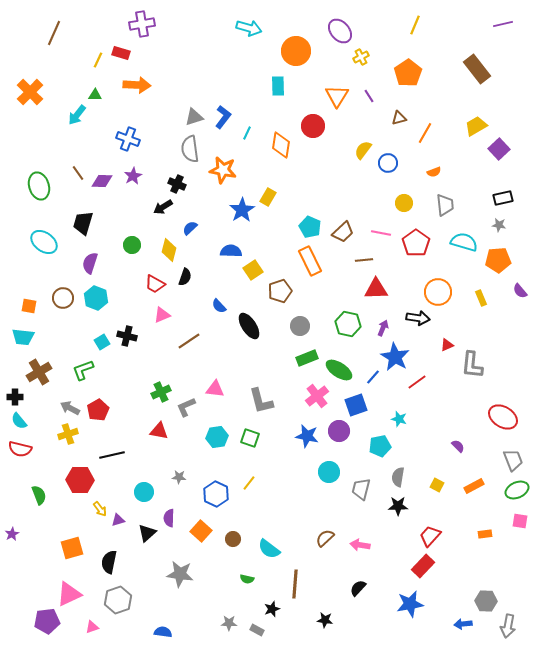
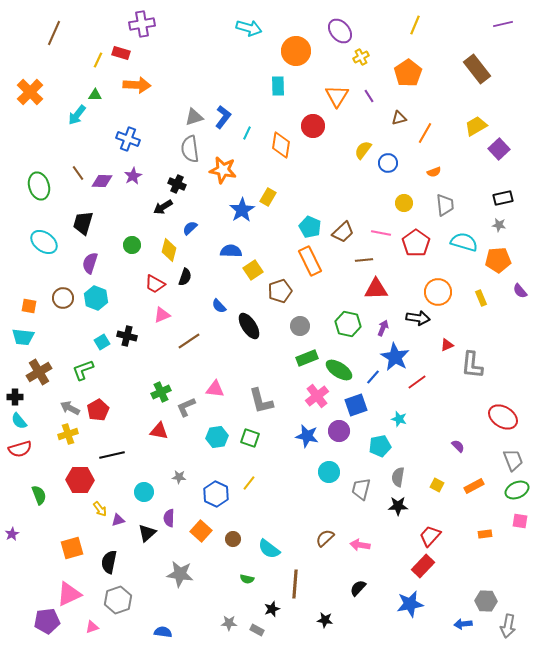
red semicircle at (20, 449): rotated 30 degrees counterclockwise
